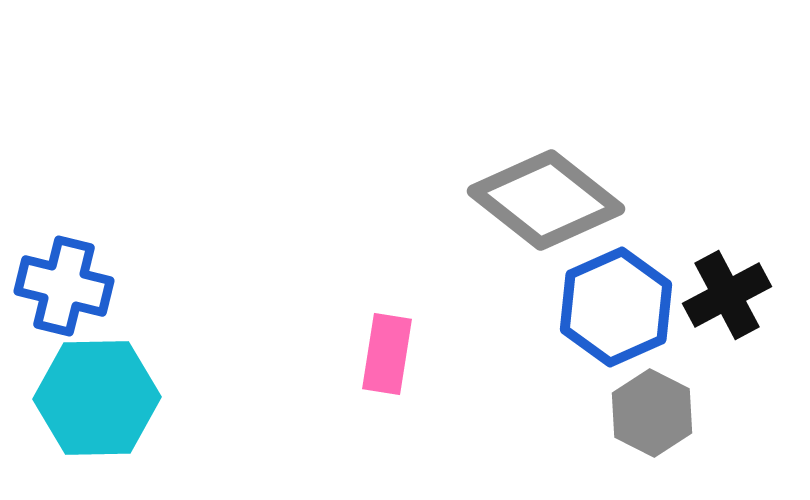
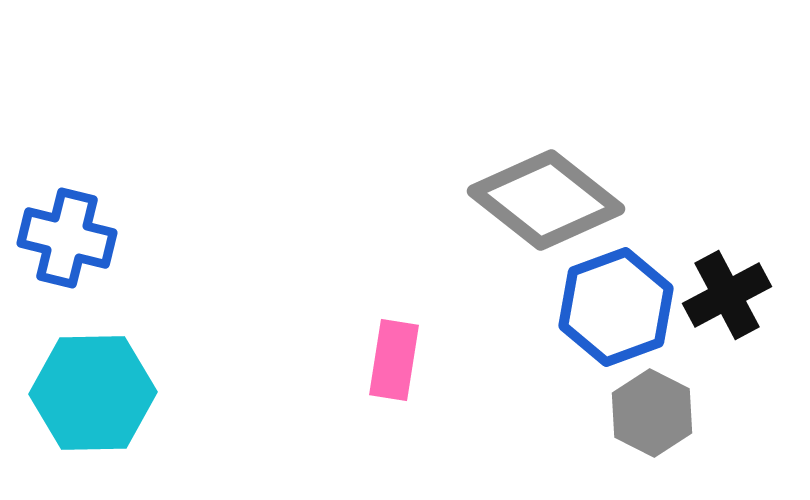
blue cross: moved 3 px right, 48 px up
blue hexagon: rotated 4 degrees clockwise
pink rectangle: moved 7 px right, 6 px down
cyan hexagon: moved 4 px left, 5 px up
